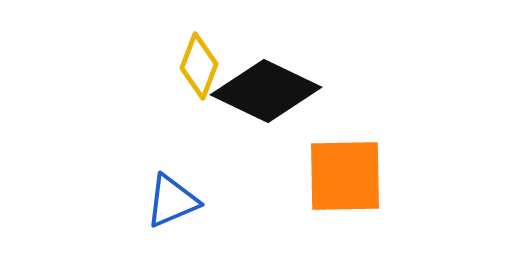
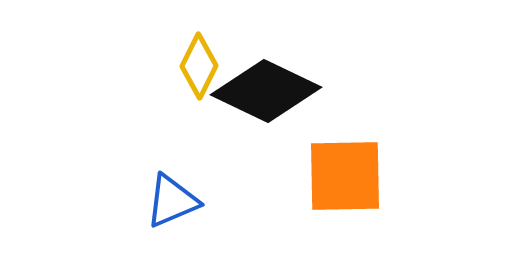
yellow diamond: rotated 6 degrees clockwise
